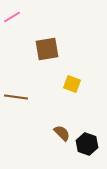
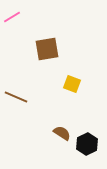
brown line: rotated 15 degrees clockwise
brown semicircle: rotated 12 degrees counterclockwise
black hexagon: rotated 15 degrees clockwise
